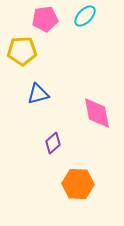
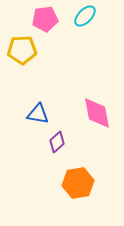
yellow pentagon: moved 1 px up
blue triangle: moved 20 px down; rotated 25 degrees clockwise
purple diamond: moved 4 px right, 1 px up
orange hexagon: moved 1 px up; rotated 12 degrees counterclockwise
